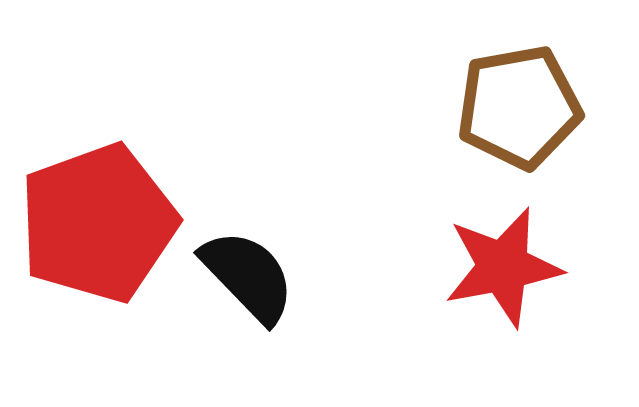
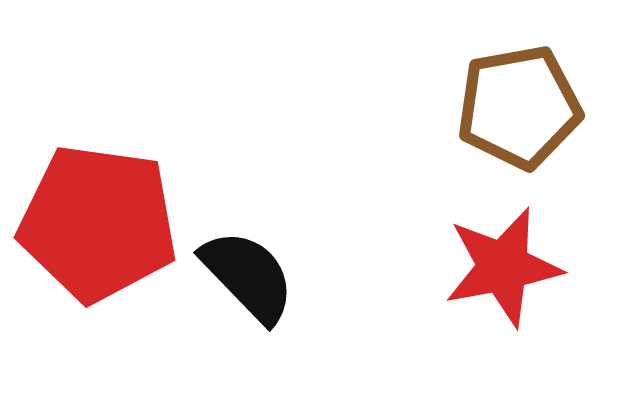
red pentagon: rotated 28 degrees clockwise
